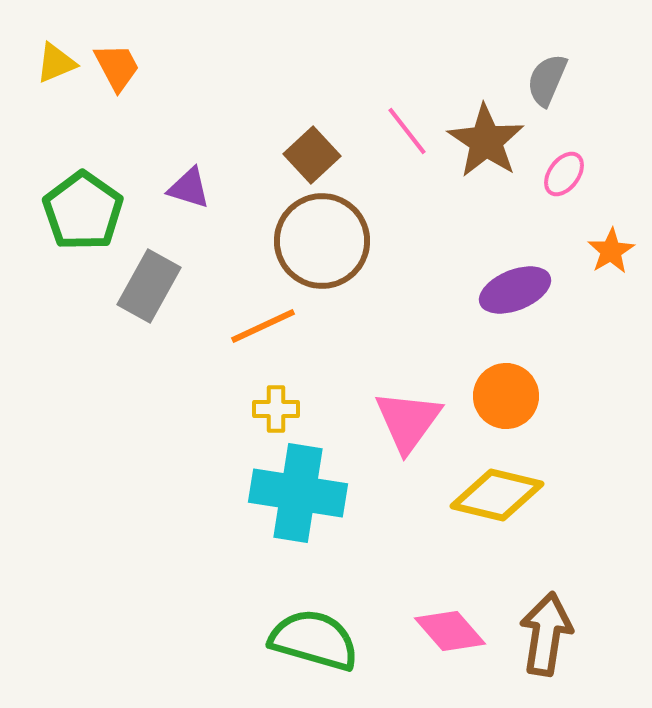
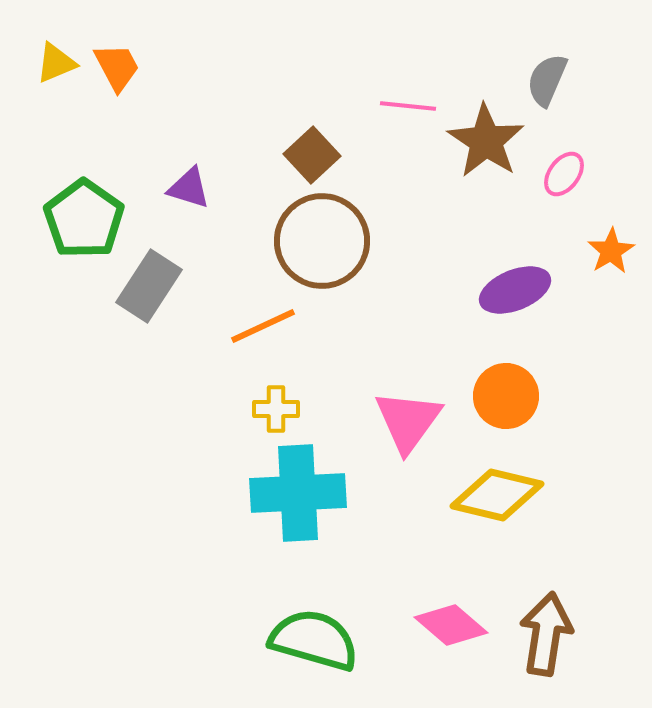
pink line: moved 1 px right, 25 px up; rotated 46 degrees counterclockwise
green pentagon: moved 1 px right, 8 px down
gray rectangle: rotated 4 degrees clockwise
cyan cross: rotated 12 degrees counterclockwise
pink diamond: moved 1 px right, 6 px up; rotated 8 degrees counterclockwise
